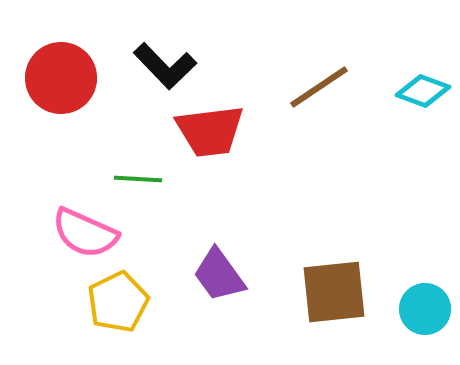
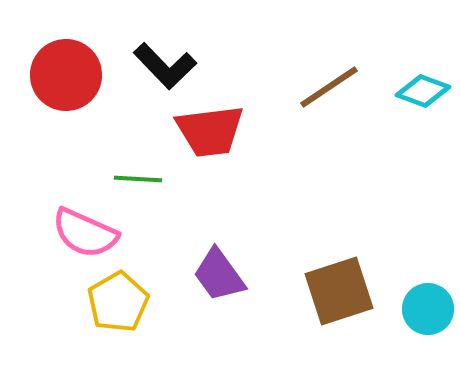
red circle: moved 5 px right, 3 px up
brown line: moved 10 px right
brown square: moved 5 px right, 1 px up; rotated 12 degrees counterclockwise
yellow pentagon: rotated 4 degrees counterclockwise
cyan circle: moved 3 px right
